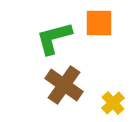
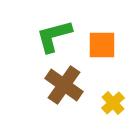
orange square: moved 3 px right, 22 px down
green L-shape: moved 2 px up
